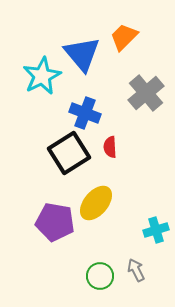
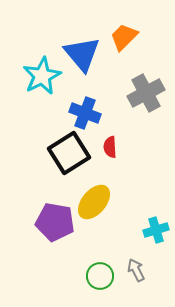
gray cross: rotated 12 degrees clockwise
yellow ellipse: moved 2 px left, 1 px up
